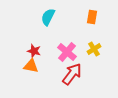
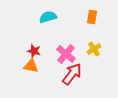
cyan semicircle: rotated 48 degrees clockwise
pink cross: moved 1 px left, 2 px down
